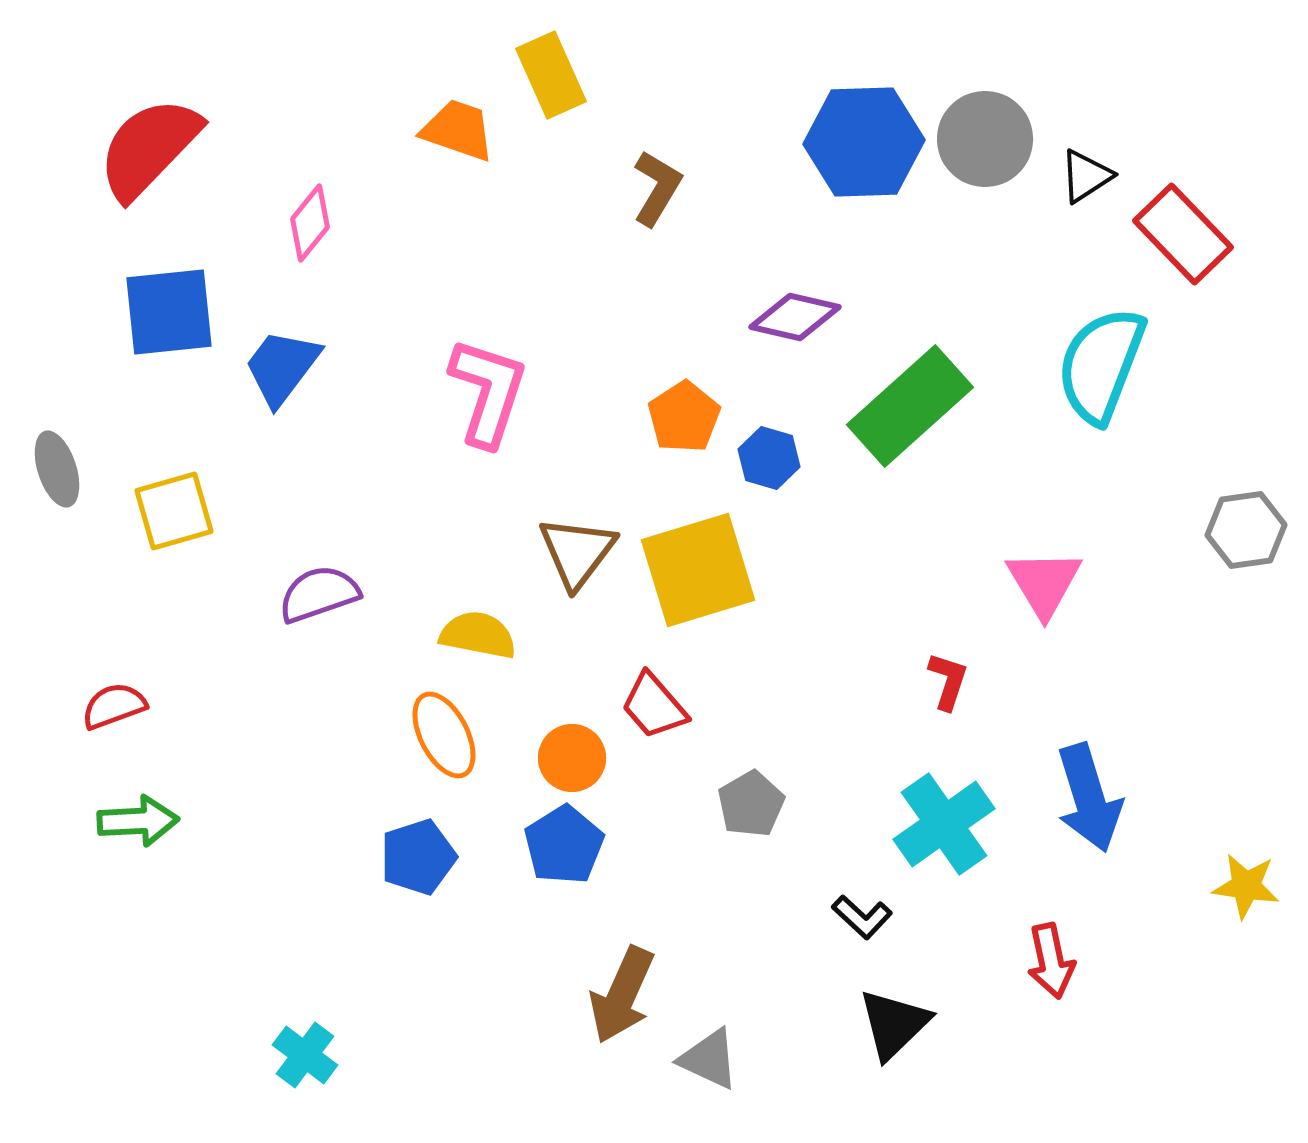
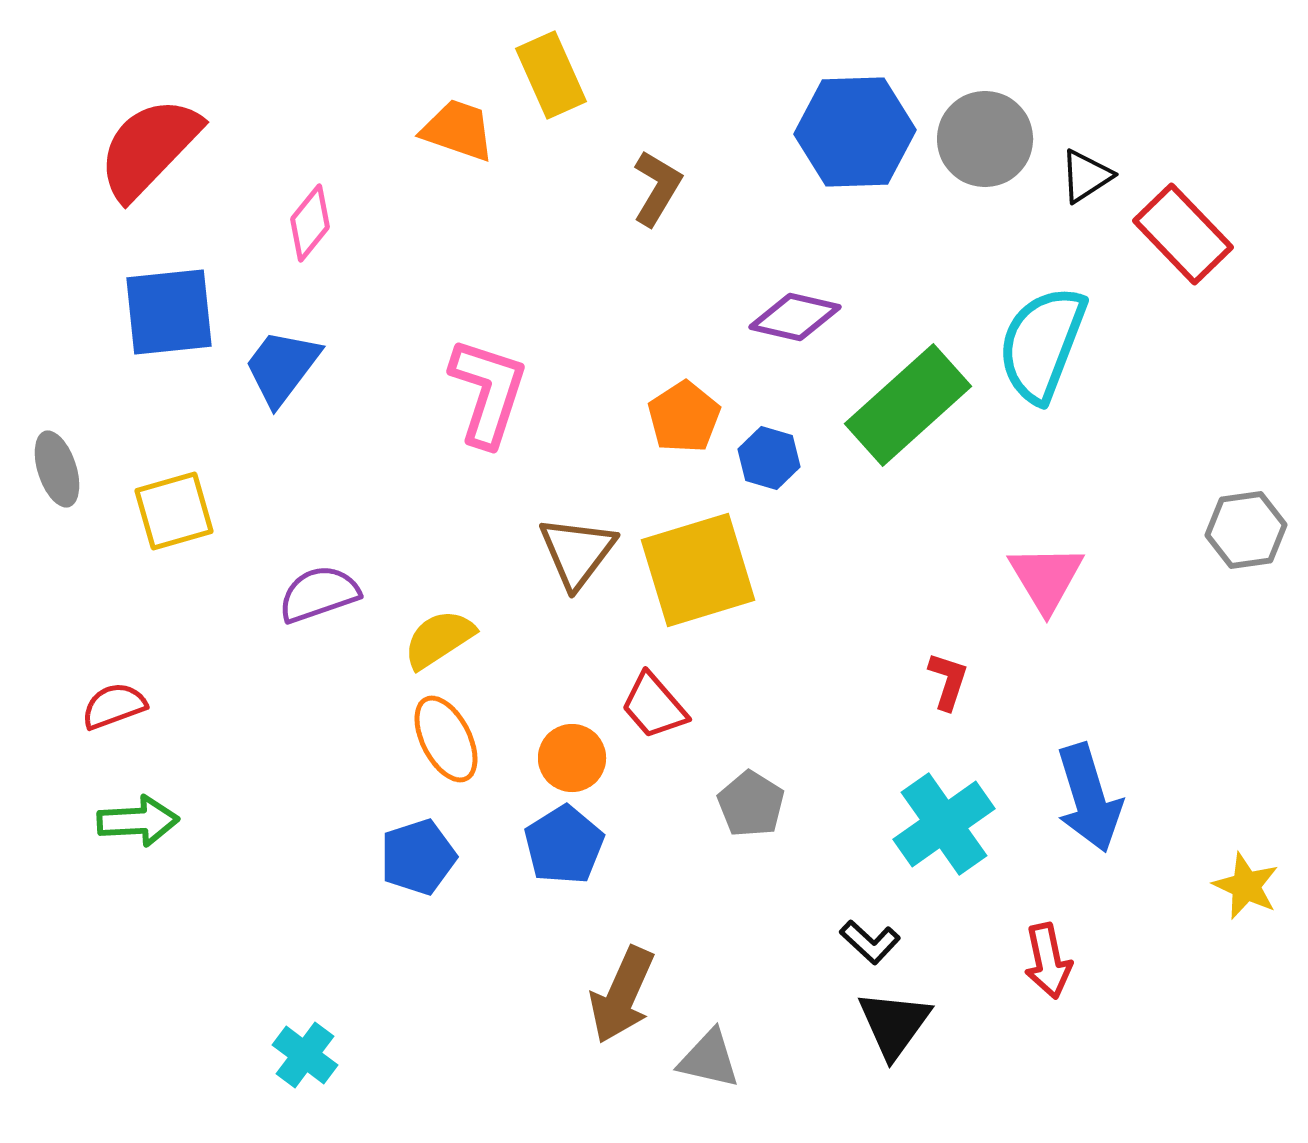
blue hexagon at (864, 142): moved 9 px left, 10 px up
cyan semicircle at (1101, 365): moved 59 px left, 21 px up
green rectangle at (910, 406): moved 2 px left, 1 px up
pink triangle at (1044, 583): moved 2 px right, 5 px up
yellow semicircle at (478, 635): moved 39 px left, 4 px down; rotated 44 degrees counterclockwise
orange ellipse at (444, 735): moved 2 px right, 4 px down
gray pentagon at (751, 804): rotated 10 degrees counterclockwise
yellow star at (1246, 886): rotated 16 degrees clockwise
black L-shape at (862, 917): moved 8 px right, 25 px down
red arrow at (1051, 961): moved 3 px left
black triangle at (894, 1024): rotated 10 degrees counterclockwise
gray triangle at (709, 1059): rotated 12 degrees counterclockwise
